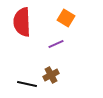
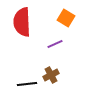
purple line: moved 1 px left
black line: rotated 18 degrees counterclockwise
